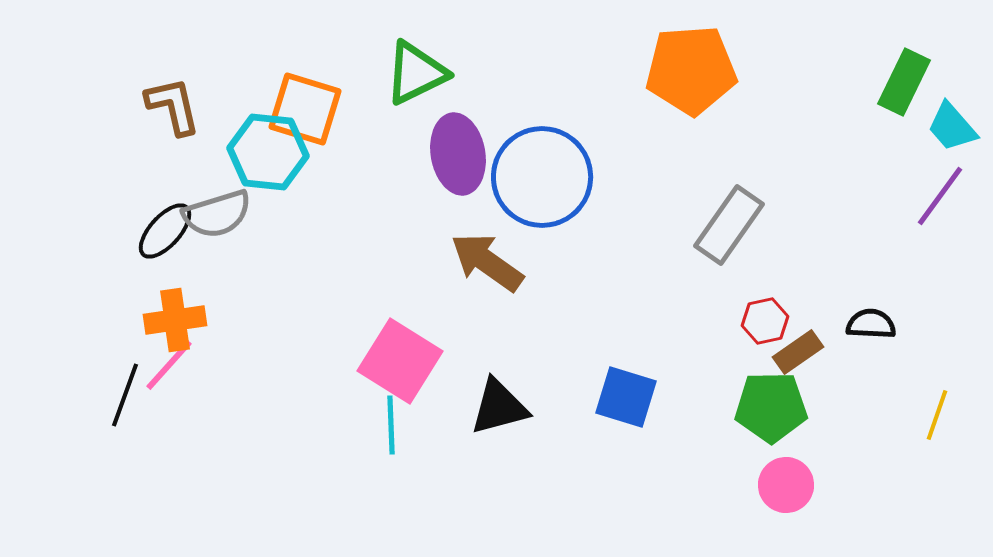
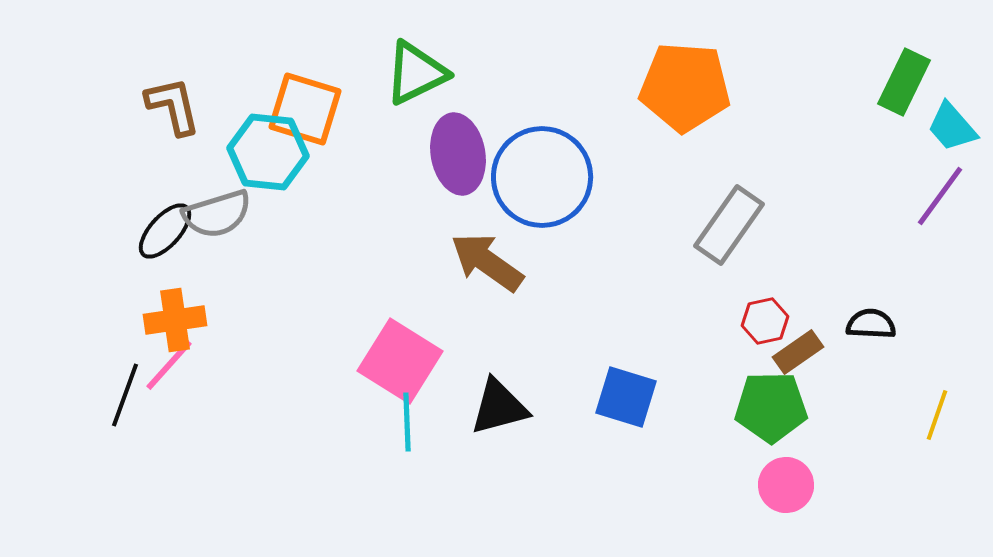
orange pentagon: moved 6 px left, 17 px down; rotated 8 degrees clockwise
cyan line: moved 16 px right, 3 px up
